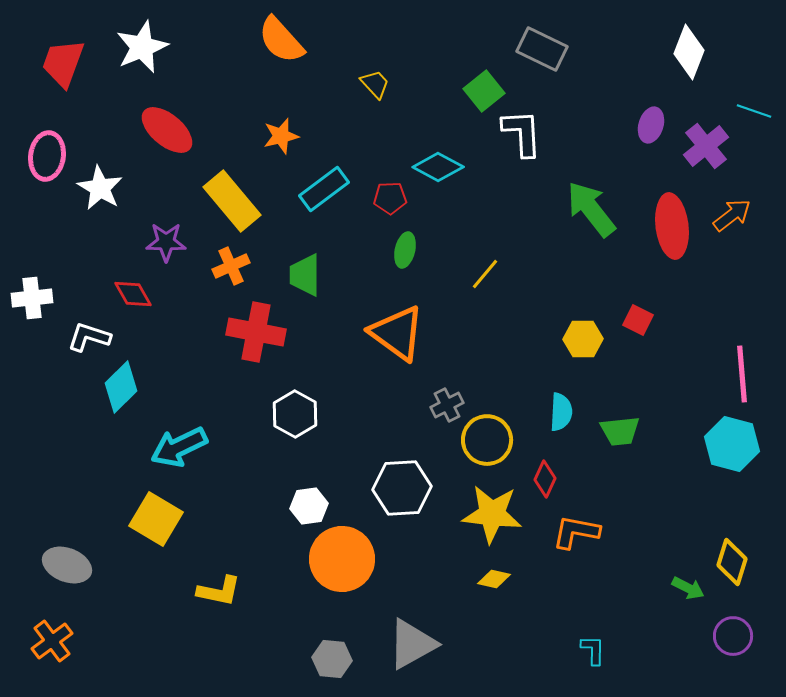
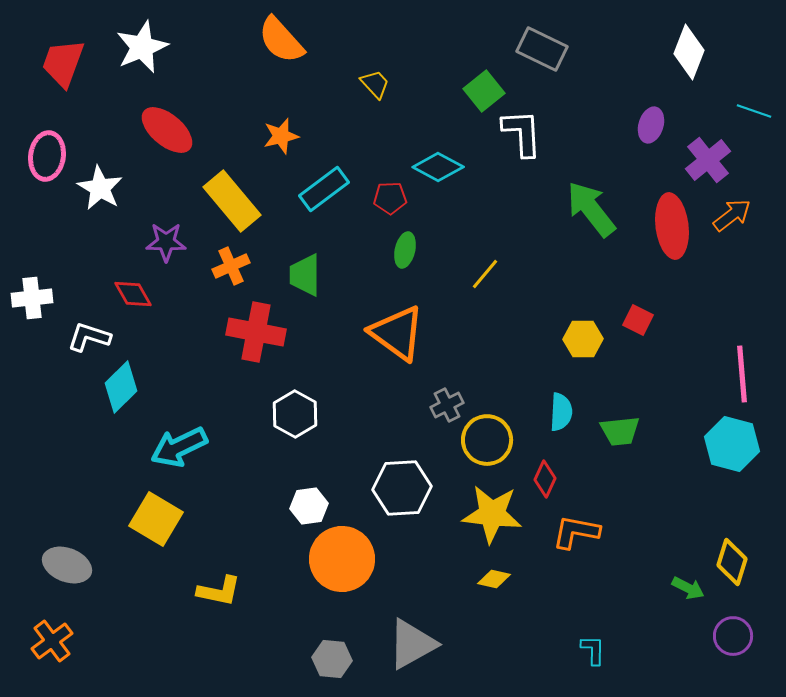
purple cross at (706, 146): moved 2 px right, 14 px down
